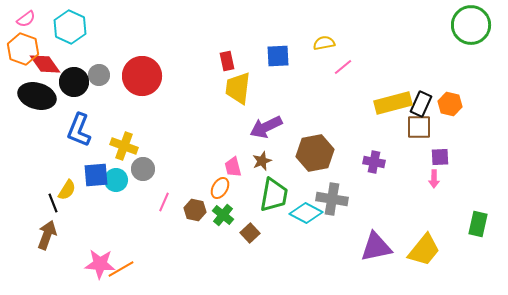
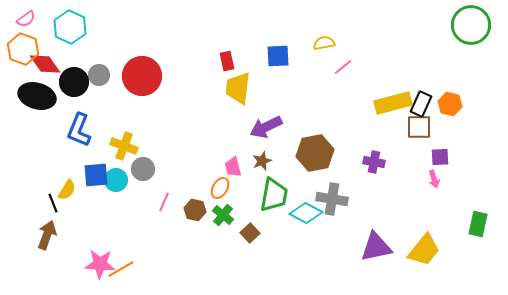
pink arrow at (434, 179): rotated 18 degrees counterclockwise
